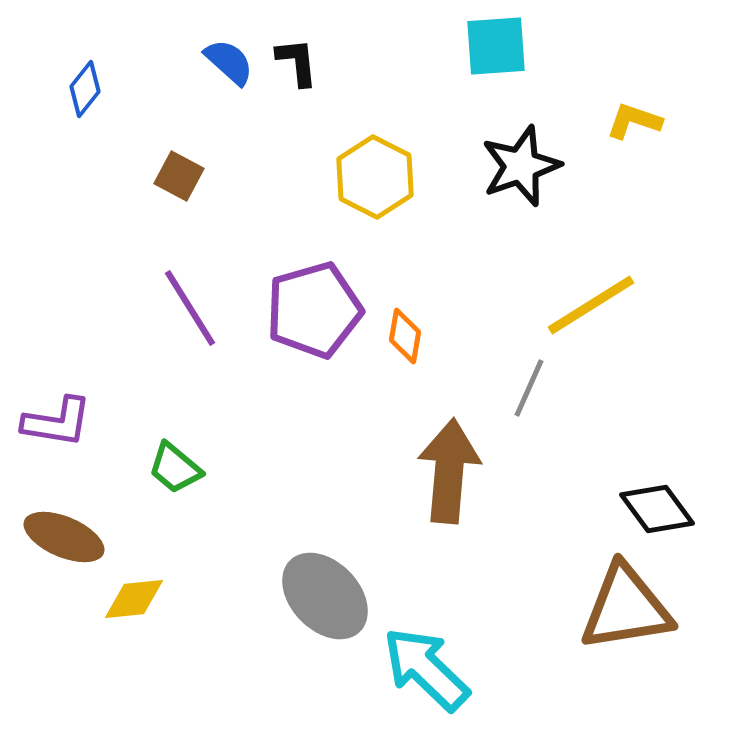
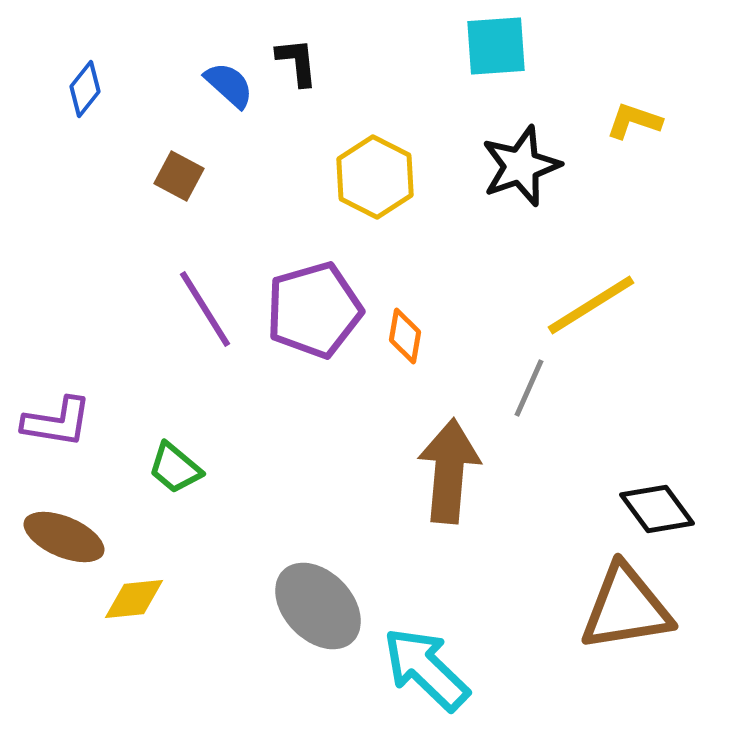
blue semicircle: moved 23 px down
purple line: moved 15 px right, 1 px down
gray ellipse: moved 7 px left, 10 px down
